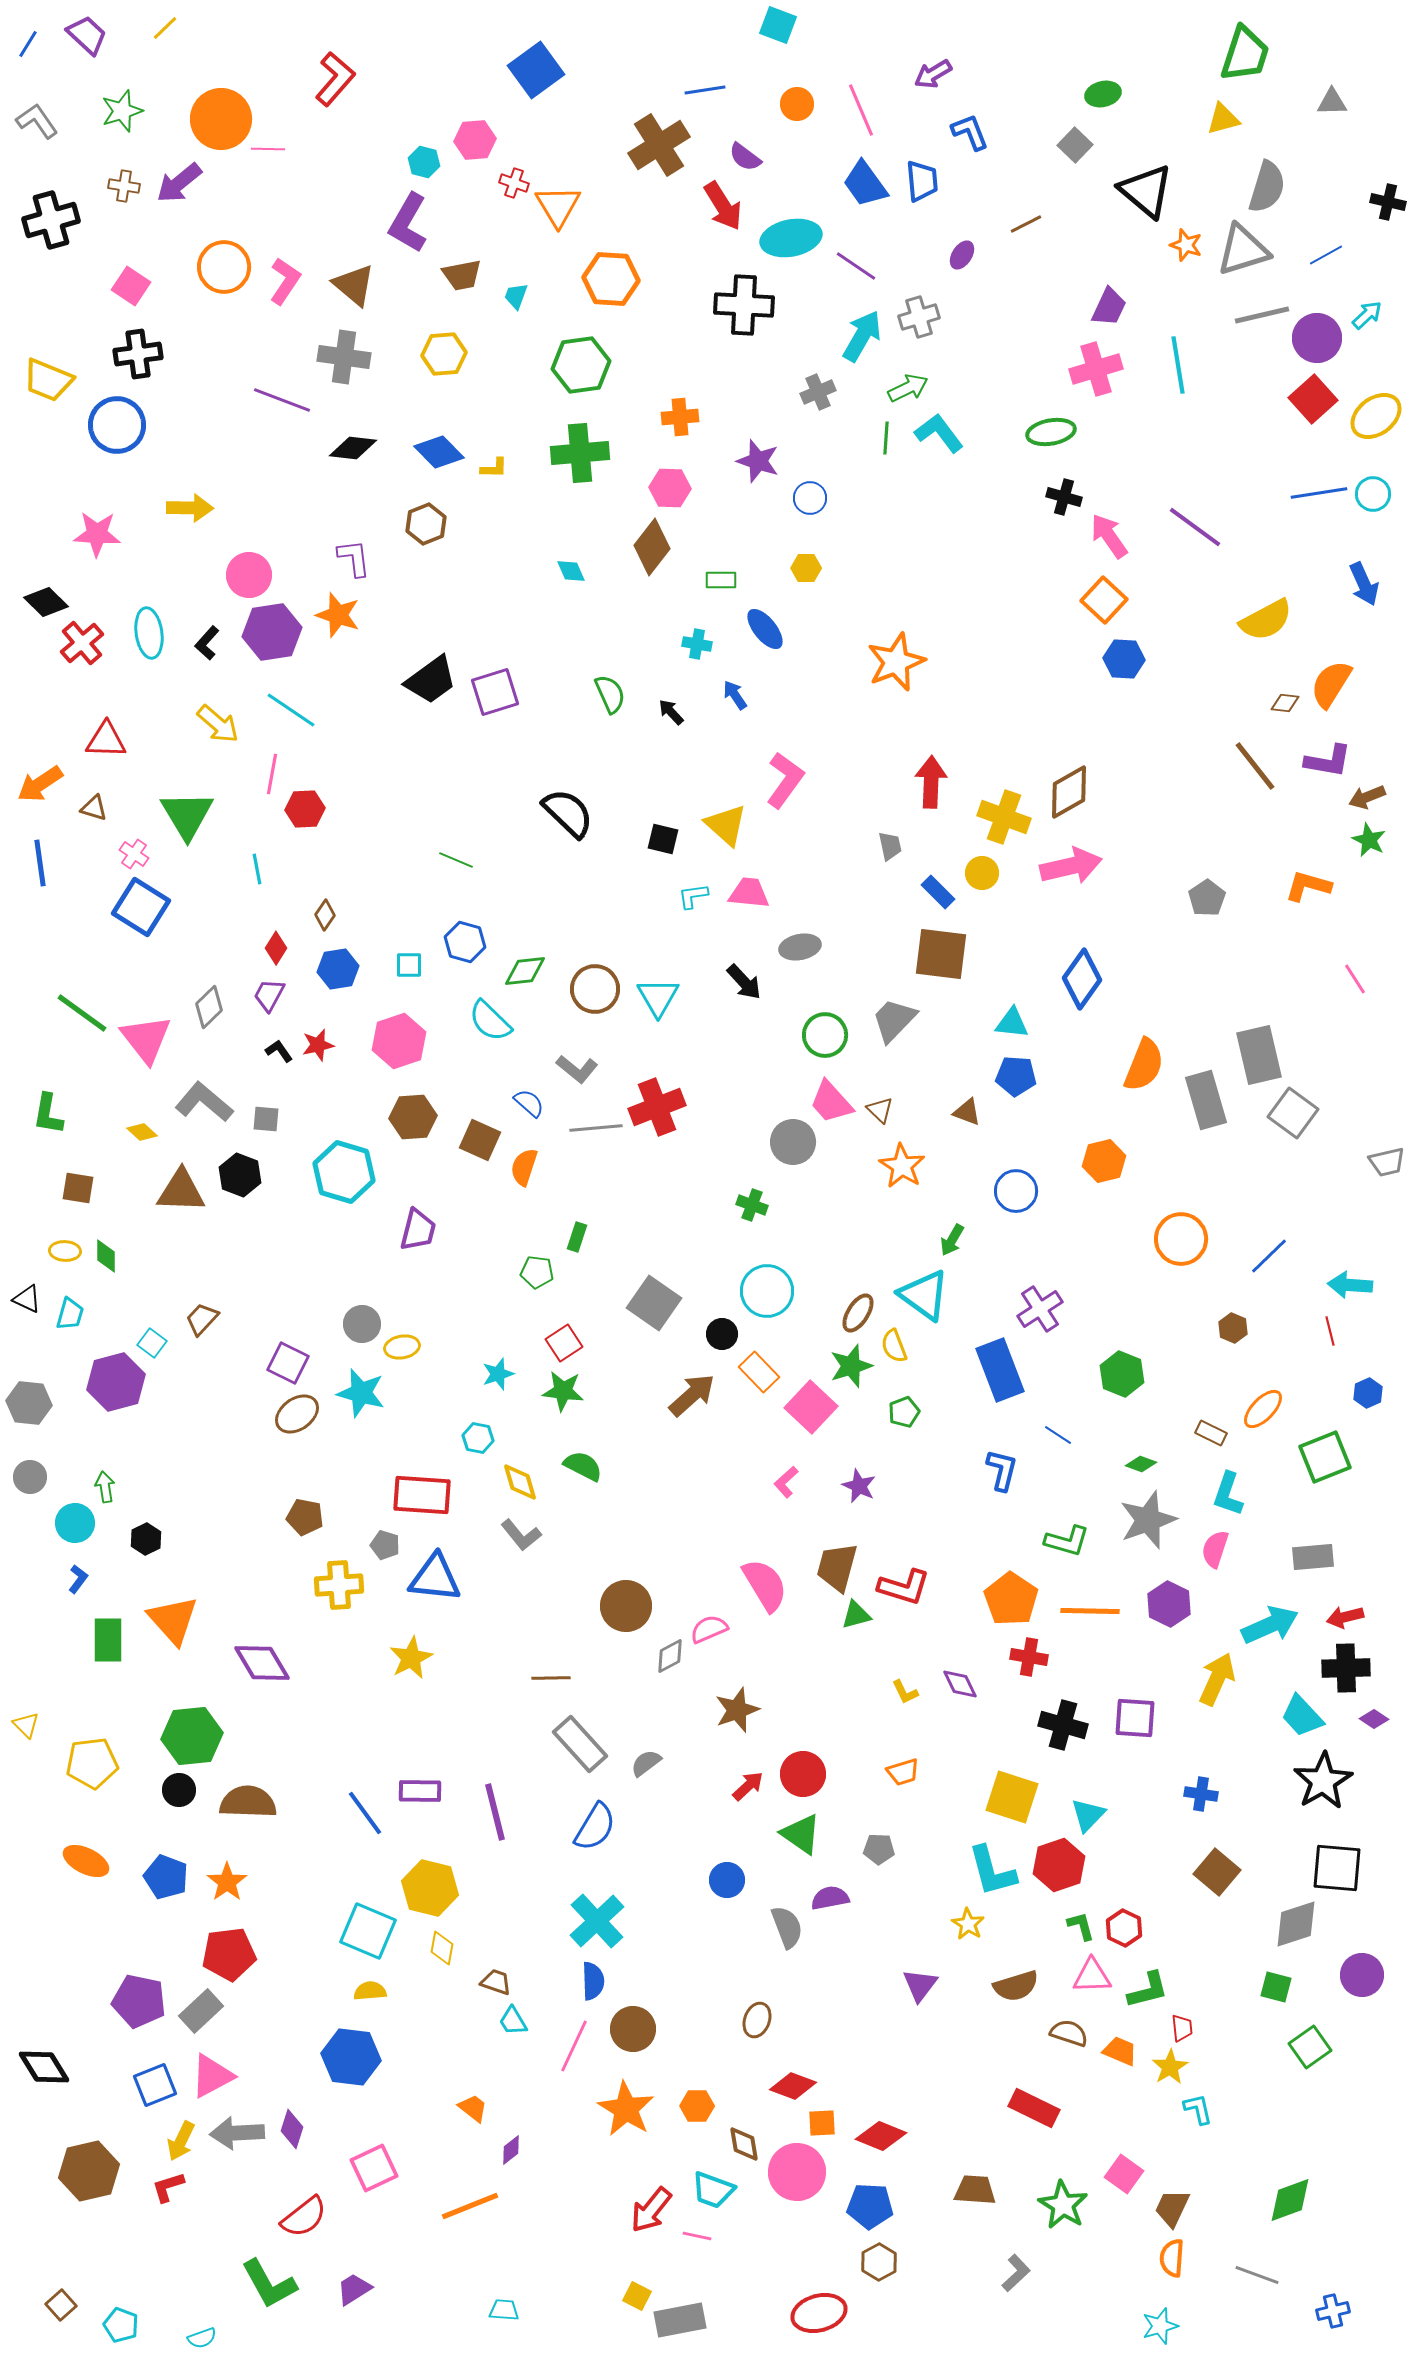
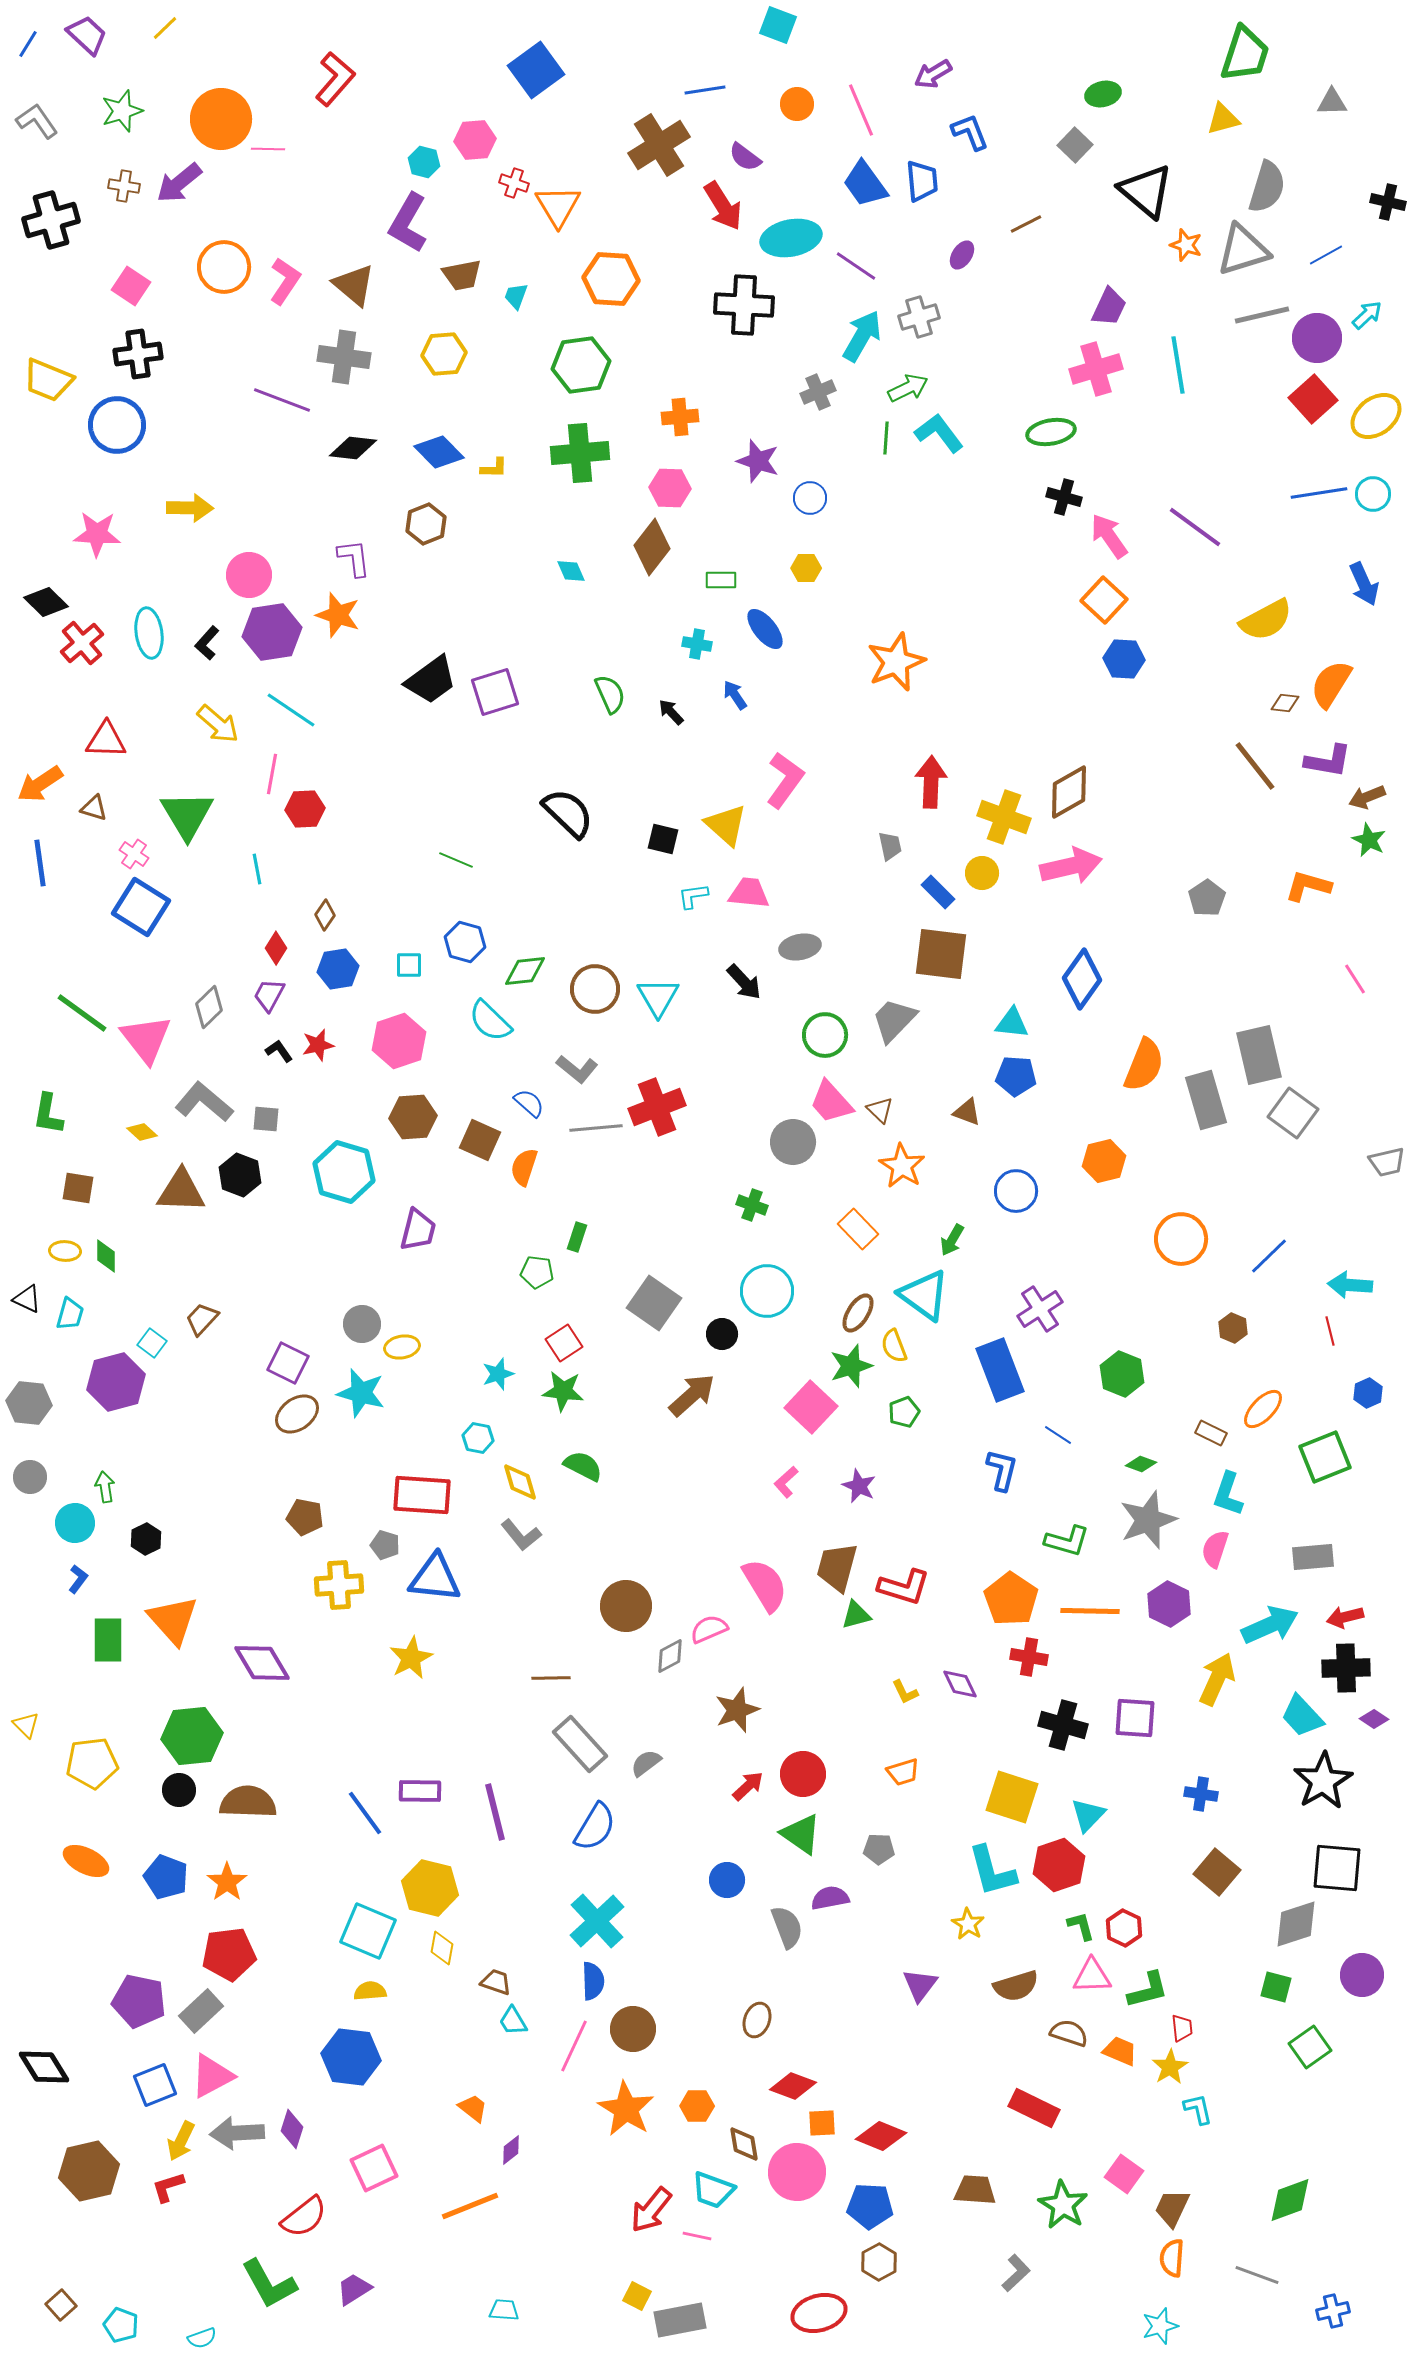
orange rectangle at (759, 1372): moved 99 px right, 143 px up
